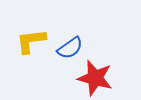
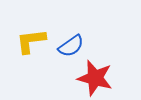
blue semicircle: moved 1 px right, 2 px up
